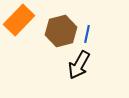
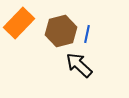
orange rectangle: moved 3 px down
black arrow: rotated 104 degrees clockwise
